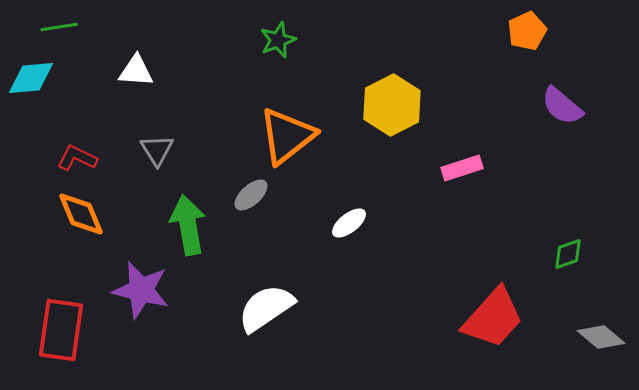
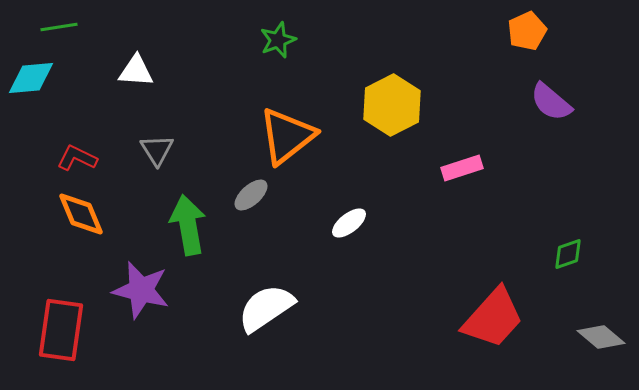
purple semicircle: moved 11 px left, 4 px up
